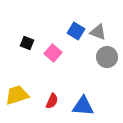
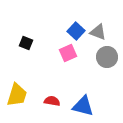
blue square: rotated 12 degrees clockwise
black square: moved 1 px left
pink square: moved 15 px right; rotated 24 degrees clockwise
yellow trapezoid: rotated 125 degrees clockwise
red semicircle: rotated 105 degrees counterclockwise
blue triangle: rotated 10 degrees clockwise
